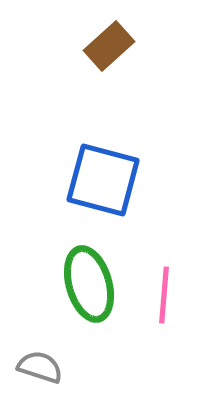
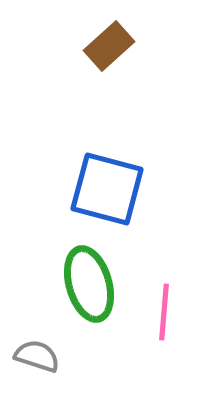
blue square: moved 4 px right, 9 px down
pink line: moved 17 px down
gray semicircle: moved 3 px left, 11 px up
